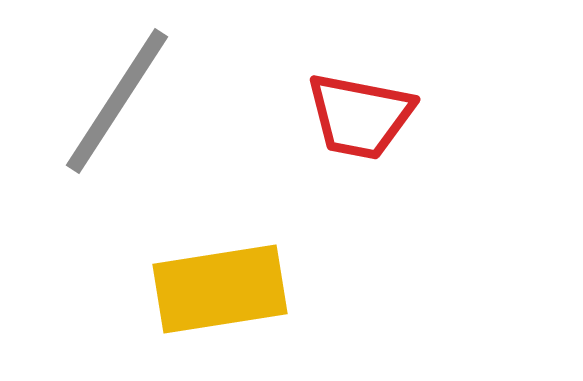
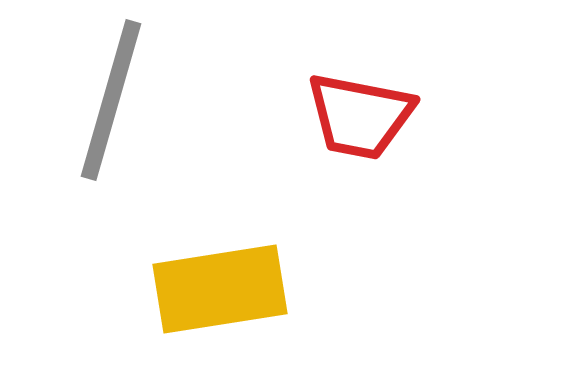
gray line: moved 6 px left, 1 px up; rotated 17 degrees counterclockwise
